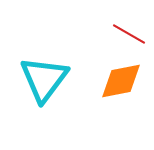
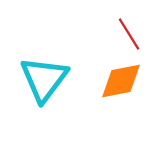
red line: rotated 28 degrees clockwise
